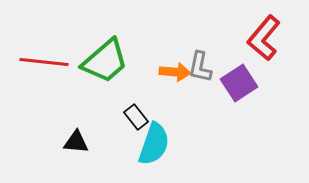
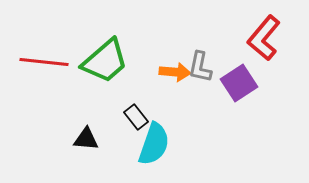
black triangle: moved 10 px right, 3 px up
